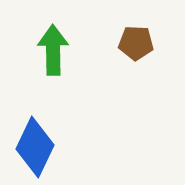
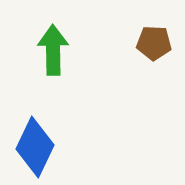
brown pentagon: moved 18 px right
